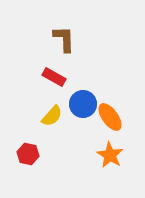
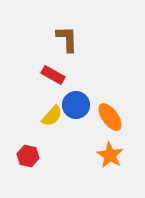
brown L-shape: moved 3 px right
red rectangle: moved 1 px left, 2 px up
blue circle: moved 7 px left, 1 px down
red hexagon: moved 2 px down
